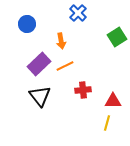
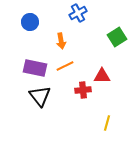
blue cross: rotated 18 degrees clockwise
blue circle: moved 3 px right, 2 px up
purple rectangle: moved 4 px left, 4 px down; rotated 55 degrees clockwise
red triangle: moved 11 px left, 25 px up
